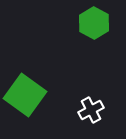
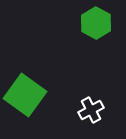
green hexagon: moved 2 px right
